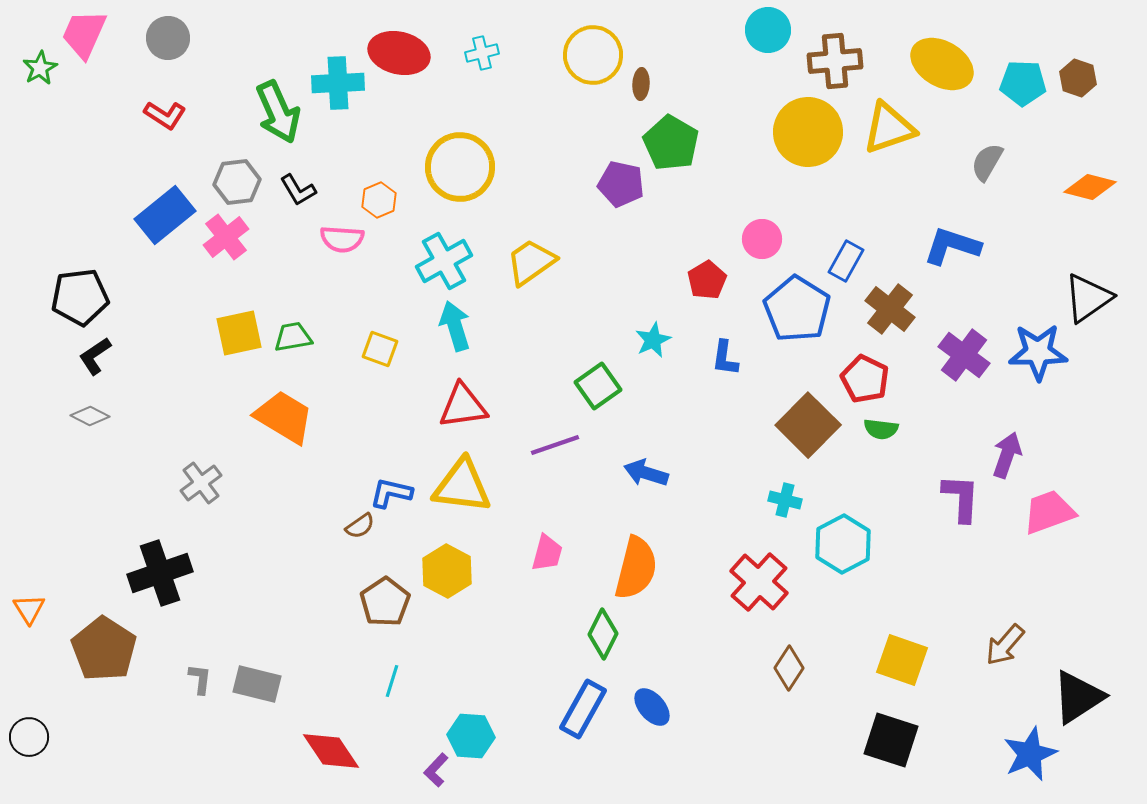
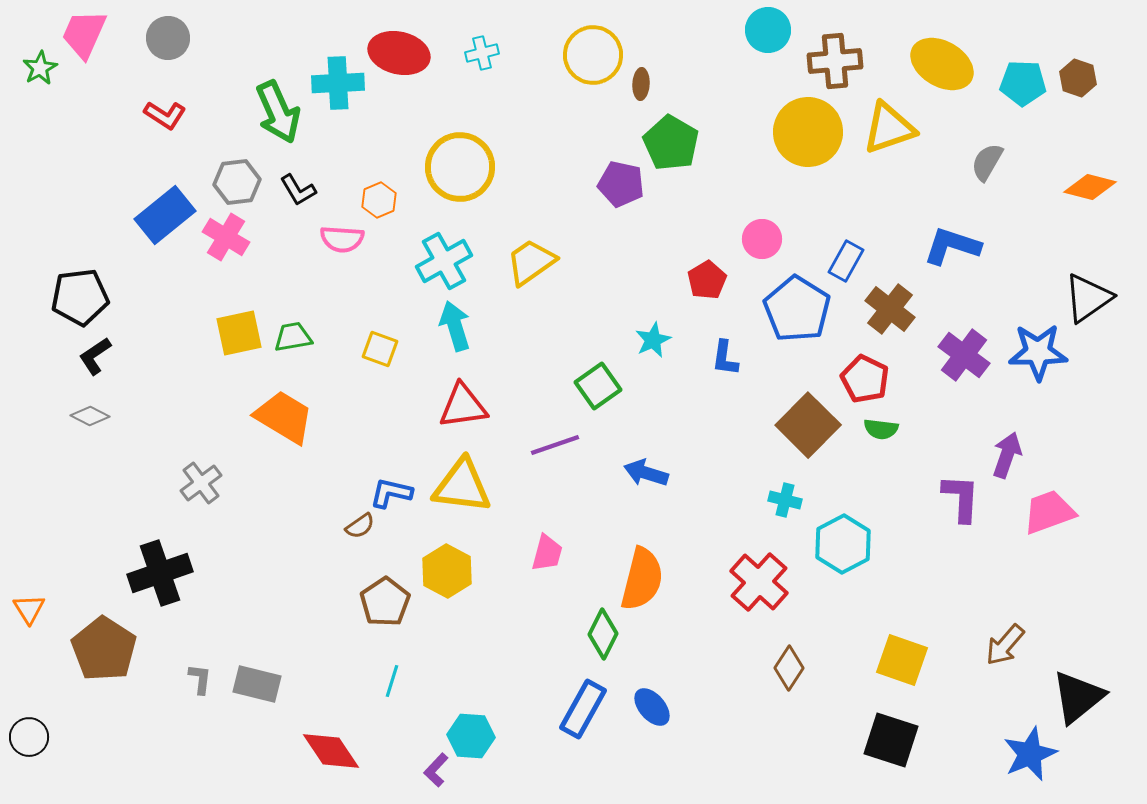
pink cross at (226, 237): rotated 21 degrees counterclockwise
orange semicircle at (636, 568): moved 6 px right, 11 px down
black triangle at (1078, 697): rotated 6 degrees counterclockwise
